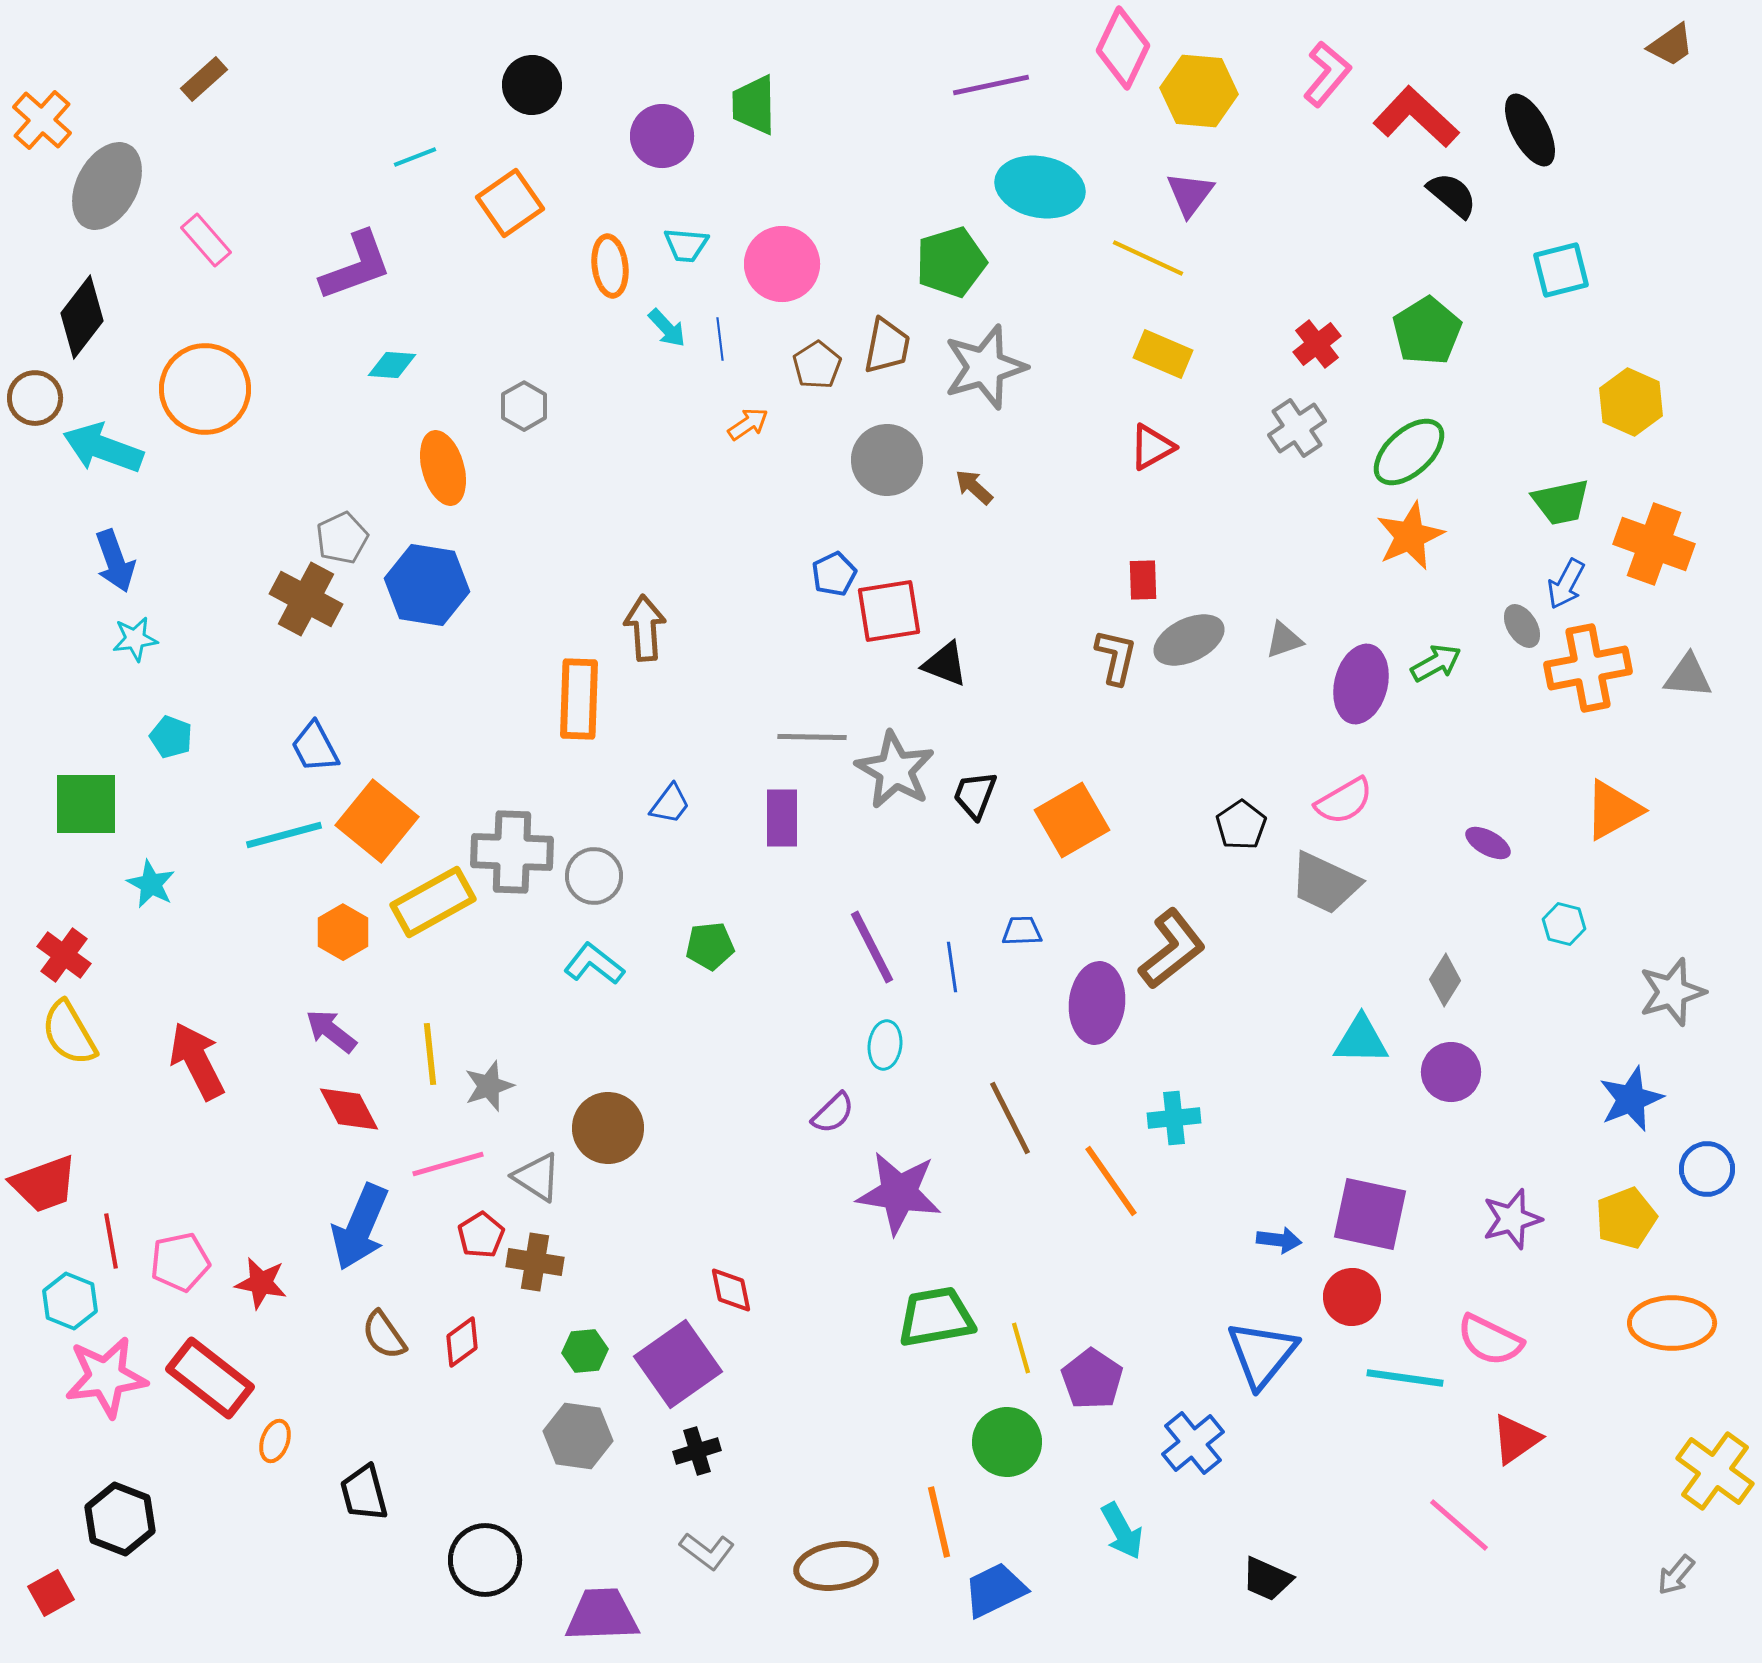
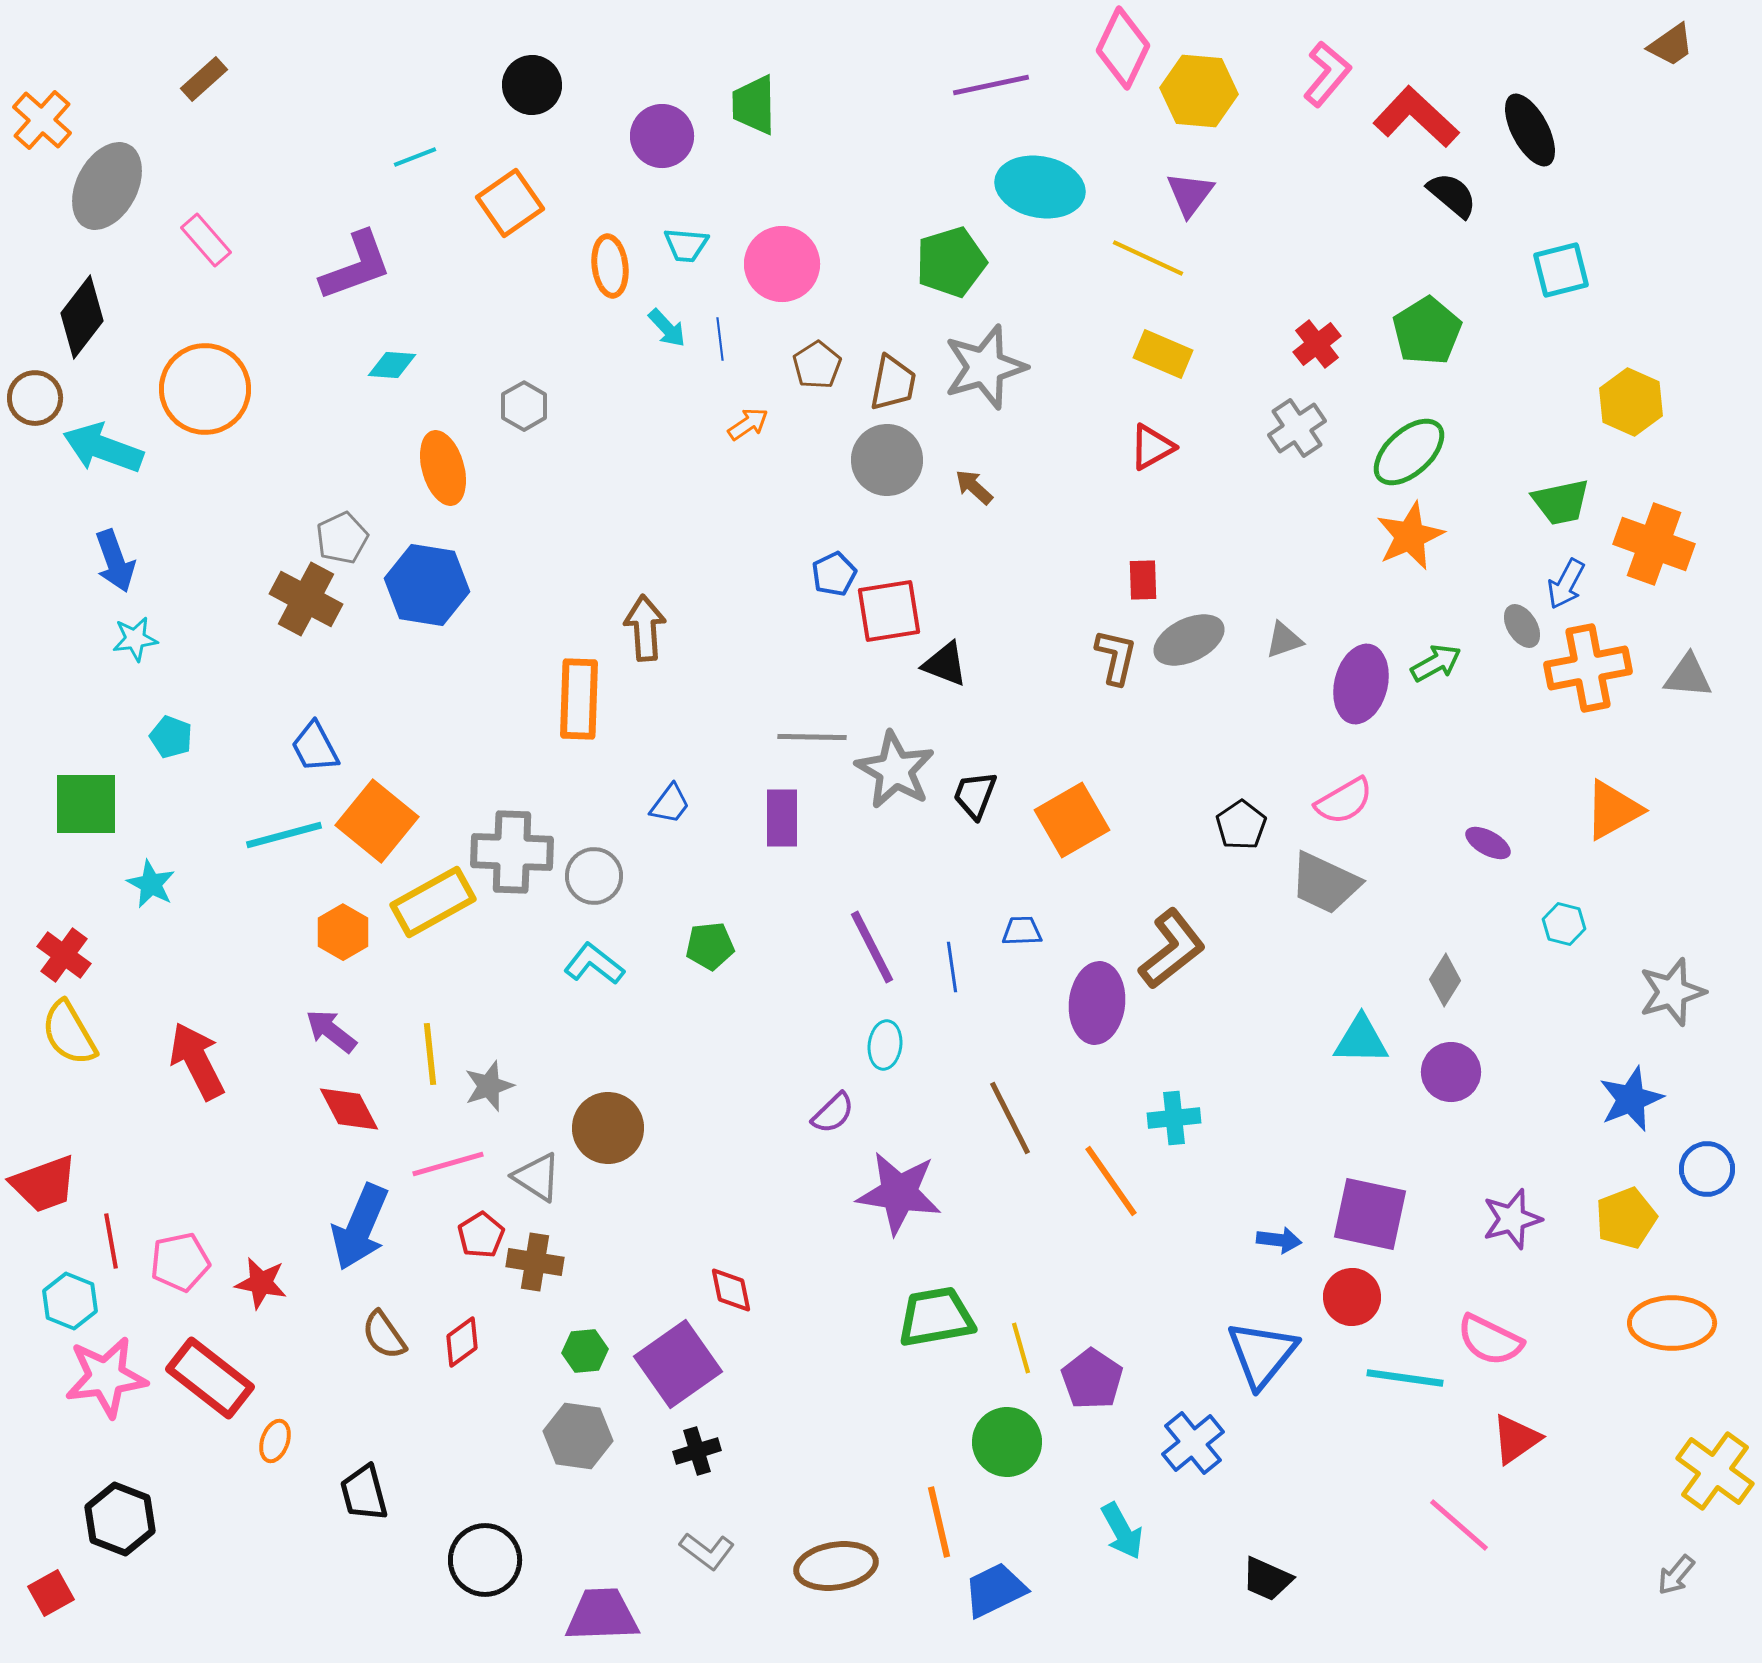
brown trapezoid at (887, 346): moved 6 px right, 37 px down
